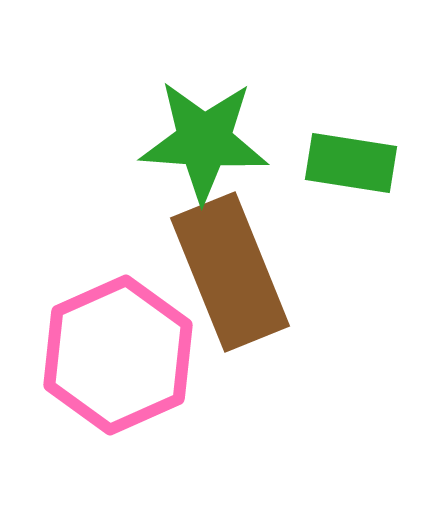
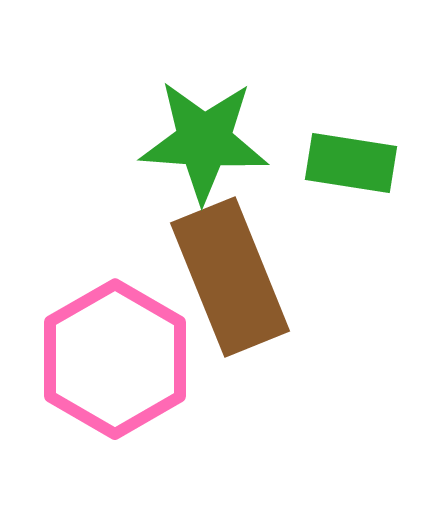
brown rectangle: moved 5 px down
pink hexagon: moved 3 px left, 4 px down; rotated 6 degrees counterclockwise
